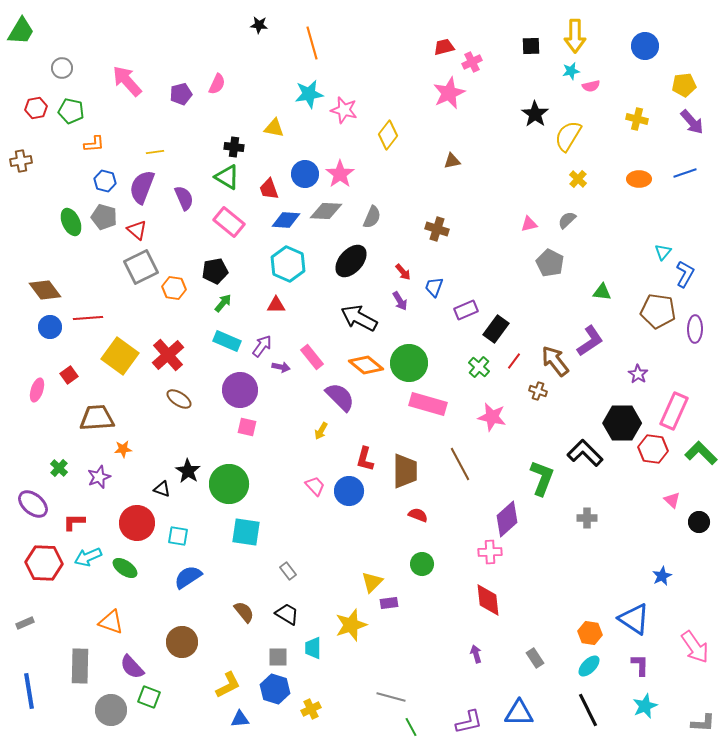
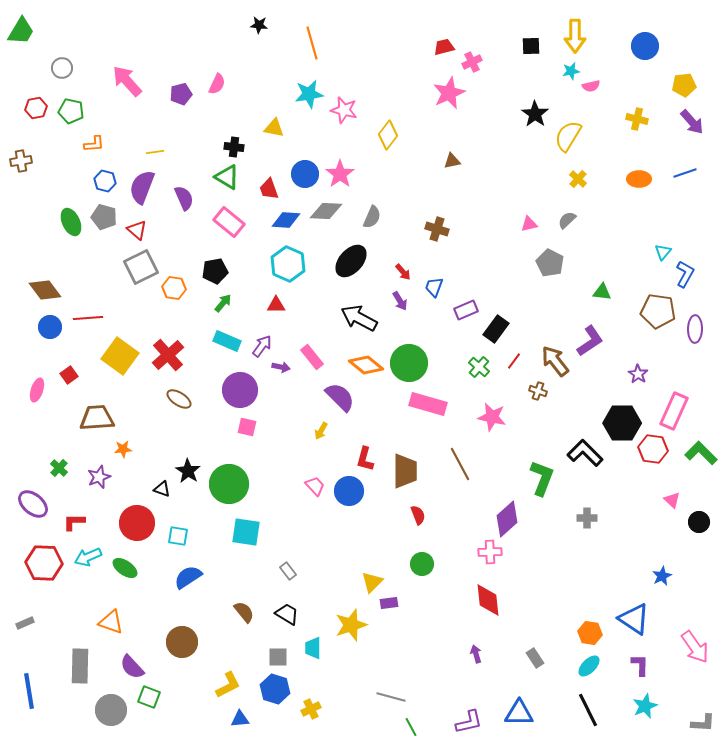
red semicircle at (418, 515): rotated 48 degrees clockwise
